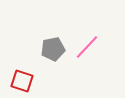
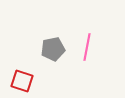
pink line: rotated 32 degrees counterclockwise
